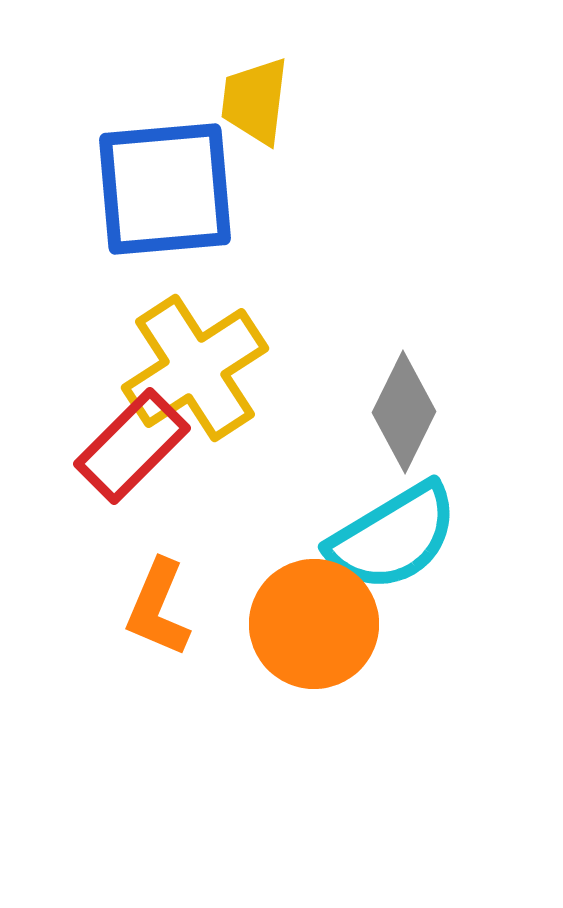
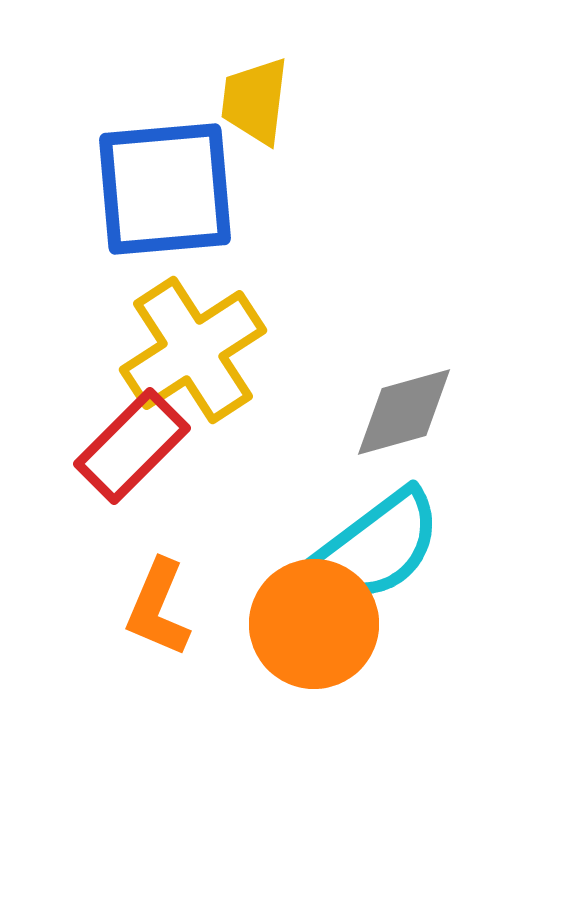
yellow cross: moved 2 px left, 18 px up
gray diamond: rotated 48 degrees clockwise
cyan semicircle: moved 15 px left, 9 px down; rotated 6 degrees counterclockwise
